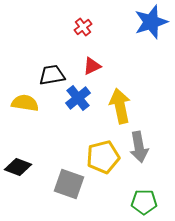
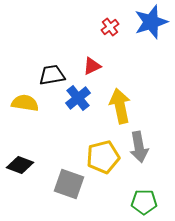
red cross: moved 27 px right
black diamond: moved 2 px right, 2 px up
